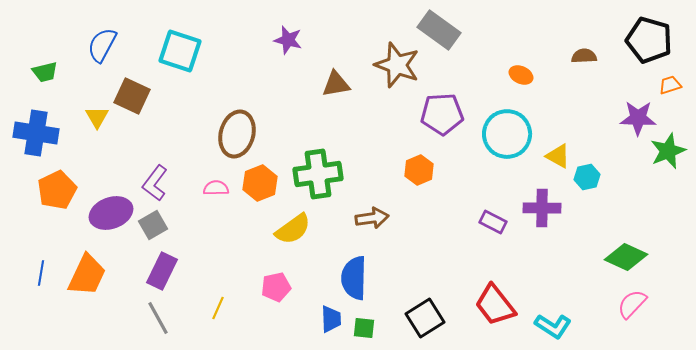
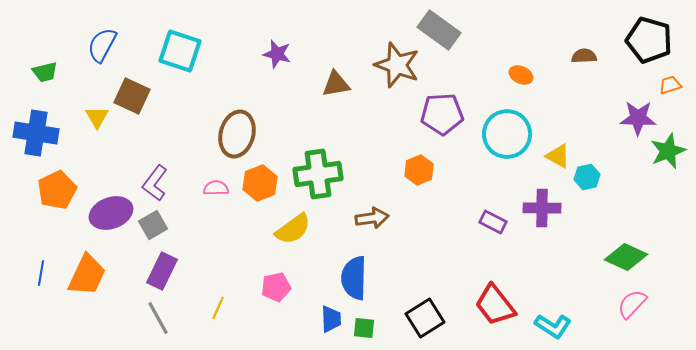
purple star at (288, 40): moved 11 px left, 14 px down
